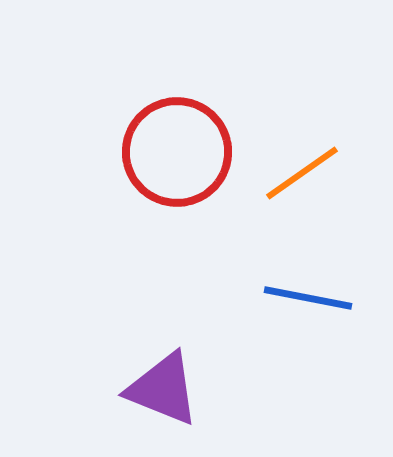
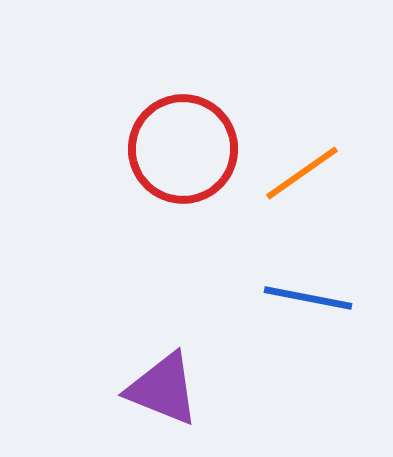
red circle: moved 6 px right, 3 px up
